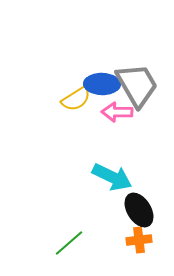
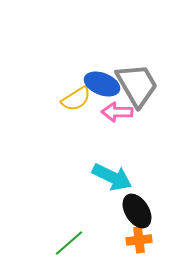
blue ellipse: rotated 20 degrees clockwise
black ellipse: moved 2 px left, 1 px down
